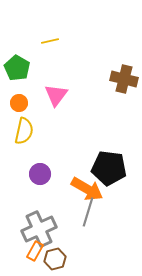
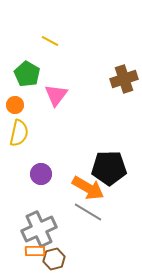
yellow line: rotated 42 degrees clockwise
green pentagon: moved 10 px right, 6 px down
brown cross: rotated 32 degrees counterclockwise
orange circle: moved 4 px left, 2 px down
yellow semicircle: moved 5 px left, 2 px down
black pentagon: rotated 8 degrees counterclockwise
purple circle: moved 1 px right
orange arrow: moved 1 px right, 1 px up
gray line: rotated 76 degrees counterclockwise
orange rectangle: rotated 60 degrees clockwise
brown hexagon: moved 1 px left
